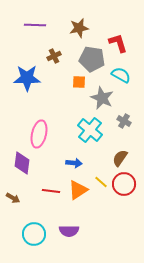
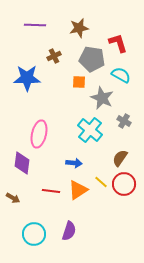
purple semicircle: rotated 72 degrees counterclockwise
